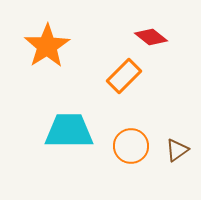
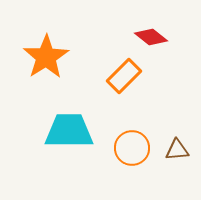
orange star: moved 1 px left, 11 px down
orange circle: moved 1 px right, 2 px down
brown triangle: rotated 30 degrees clockwise
